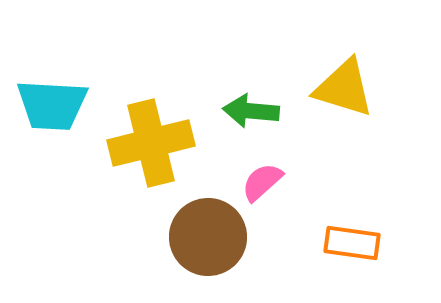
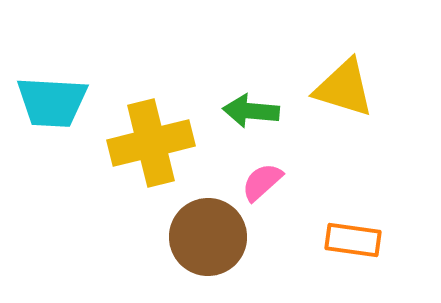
cyan trapezoid: moved 3 px up
orange rectangle: moved 1 px right, 3 px up
